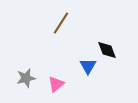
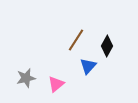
brown line: moved 15 px right, 17 px down
black diamond: moved 4 px up; rotated 50 degrees clockwise
blue triangle: rotated 12 degrees clockwise
